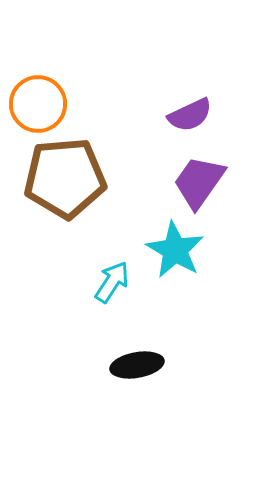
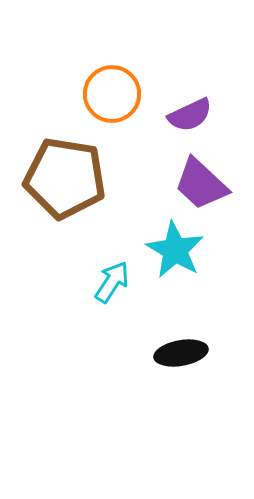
orange circle: moved 74 px right, 10 px up
brown pentagon: rotated 14 degrees clockwise
purple trapezoid: moved 2 px right, 2 px down; rotated 82 degrees counterclockwise
black ellipse: moved 44 px right, 12 px up
